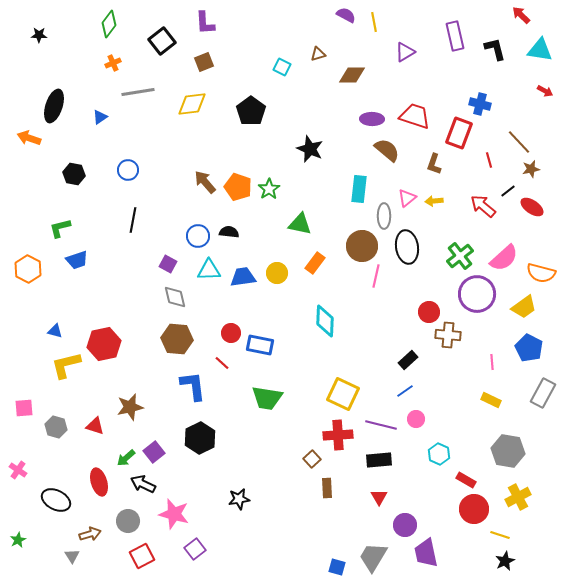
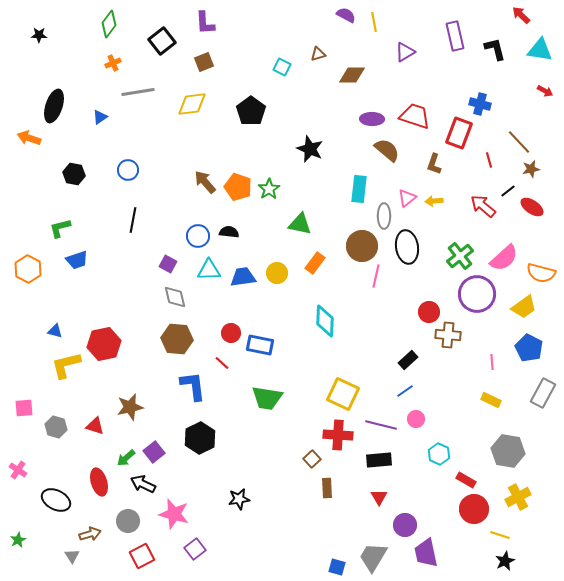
red cross at (338, 435): rotated 8 degrees clockwise
